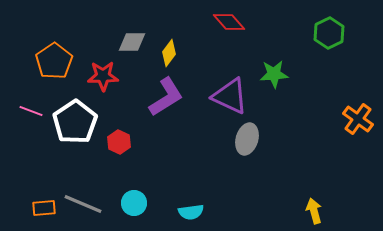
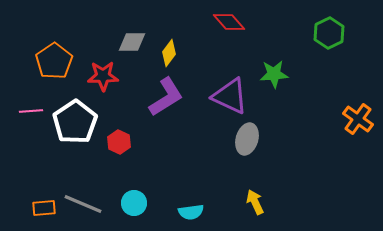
pink line: rotated 25 degrees counterclockwise
yellow arrow: moved 59 px left, 9 px up; rotated 10 degrees counterclockwise
